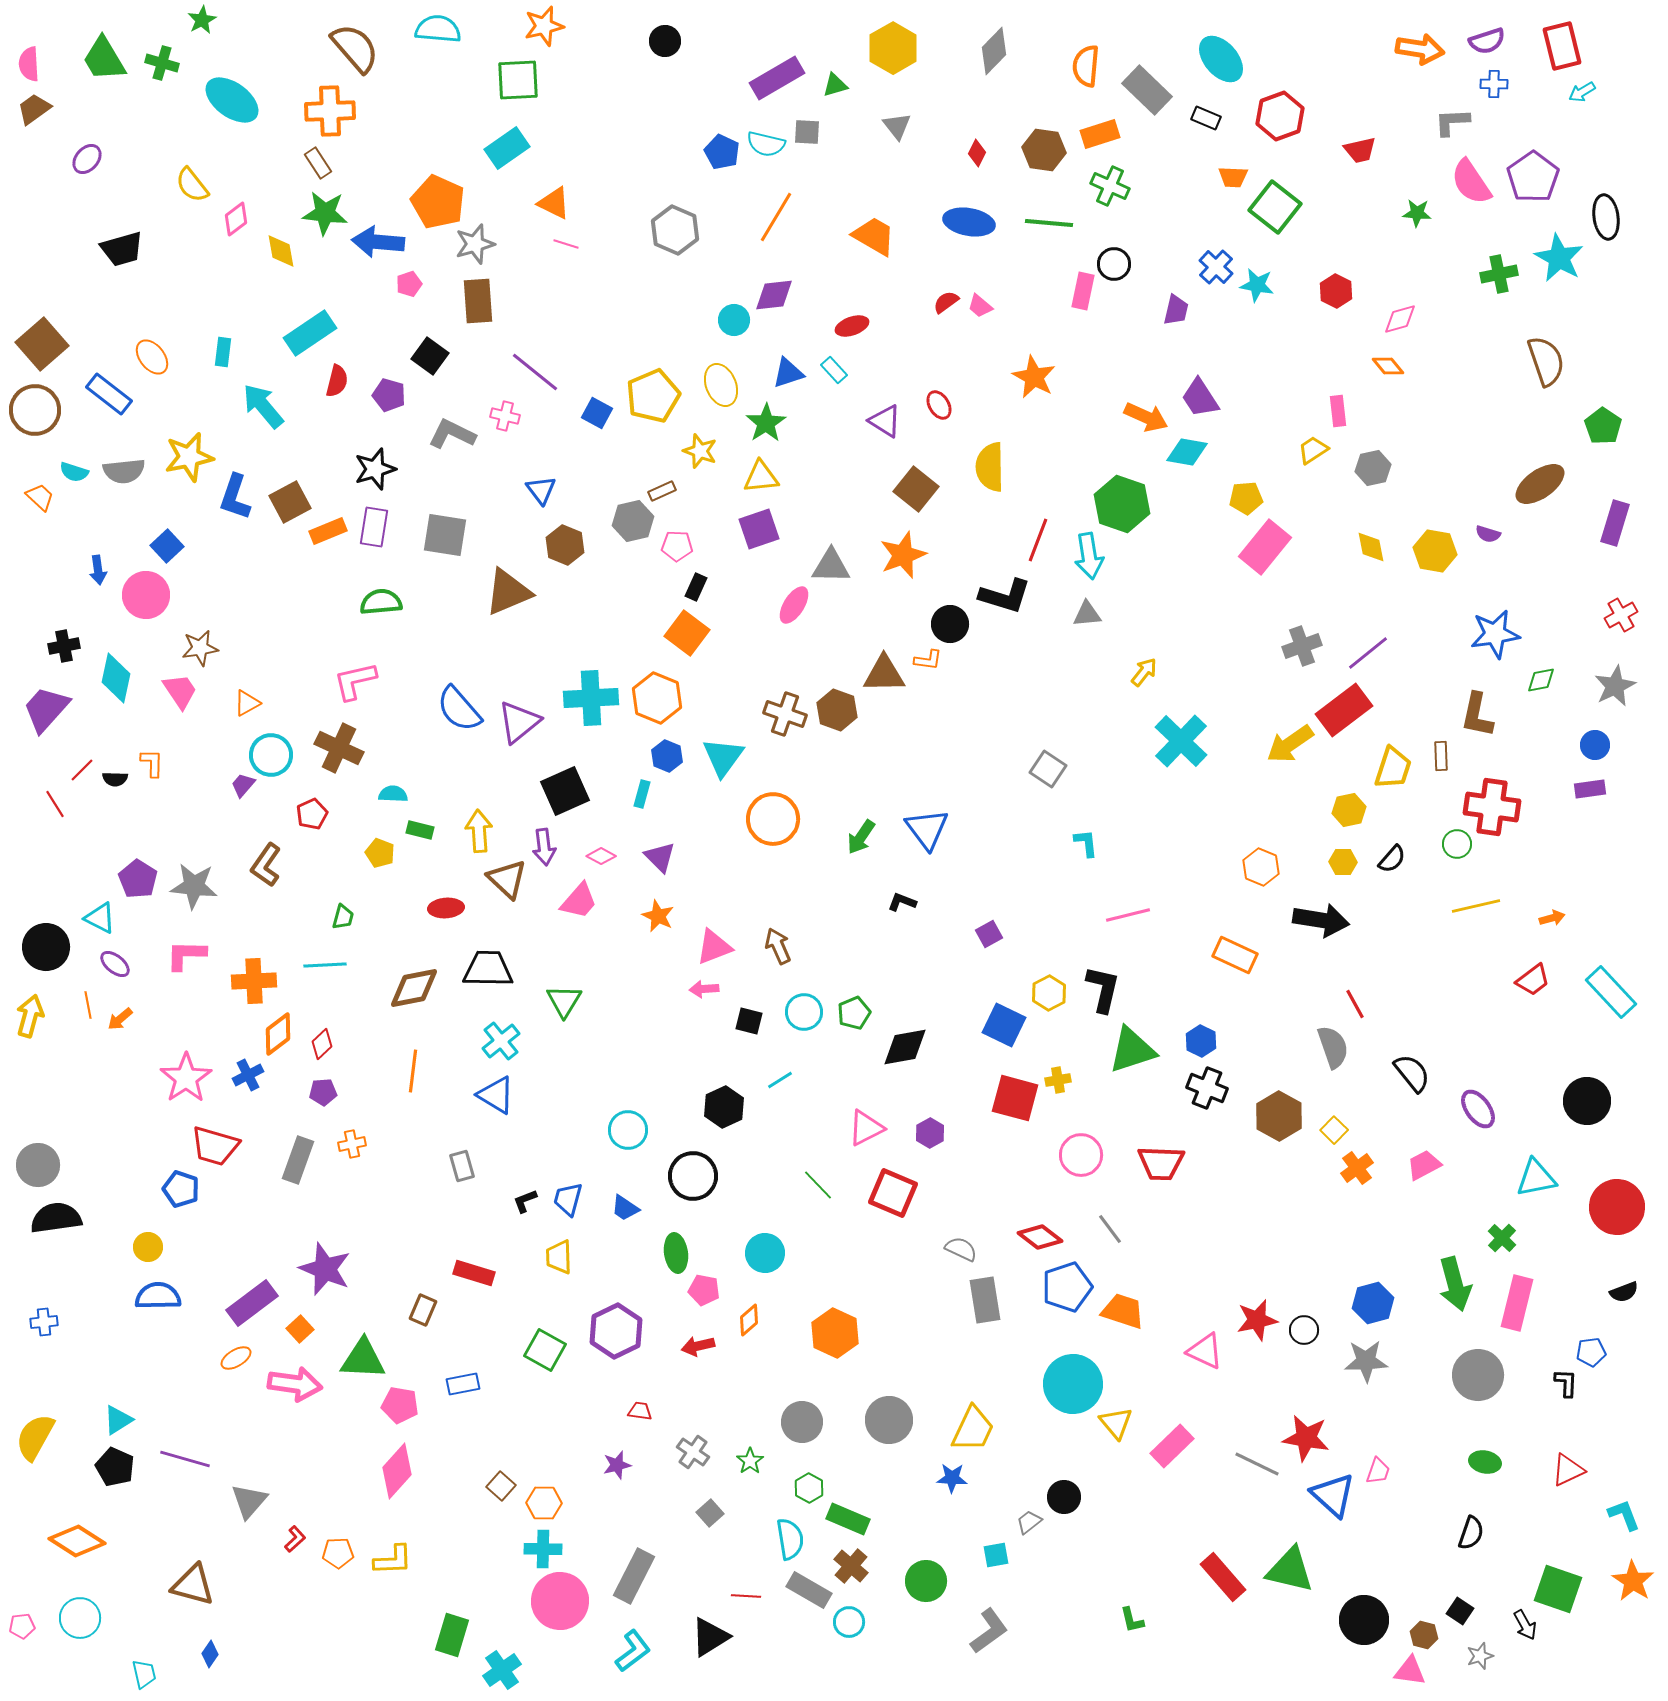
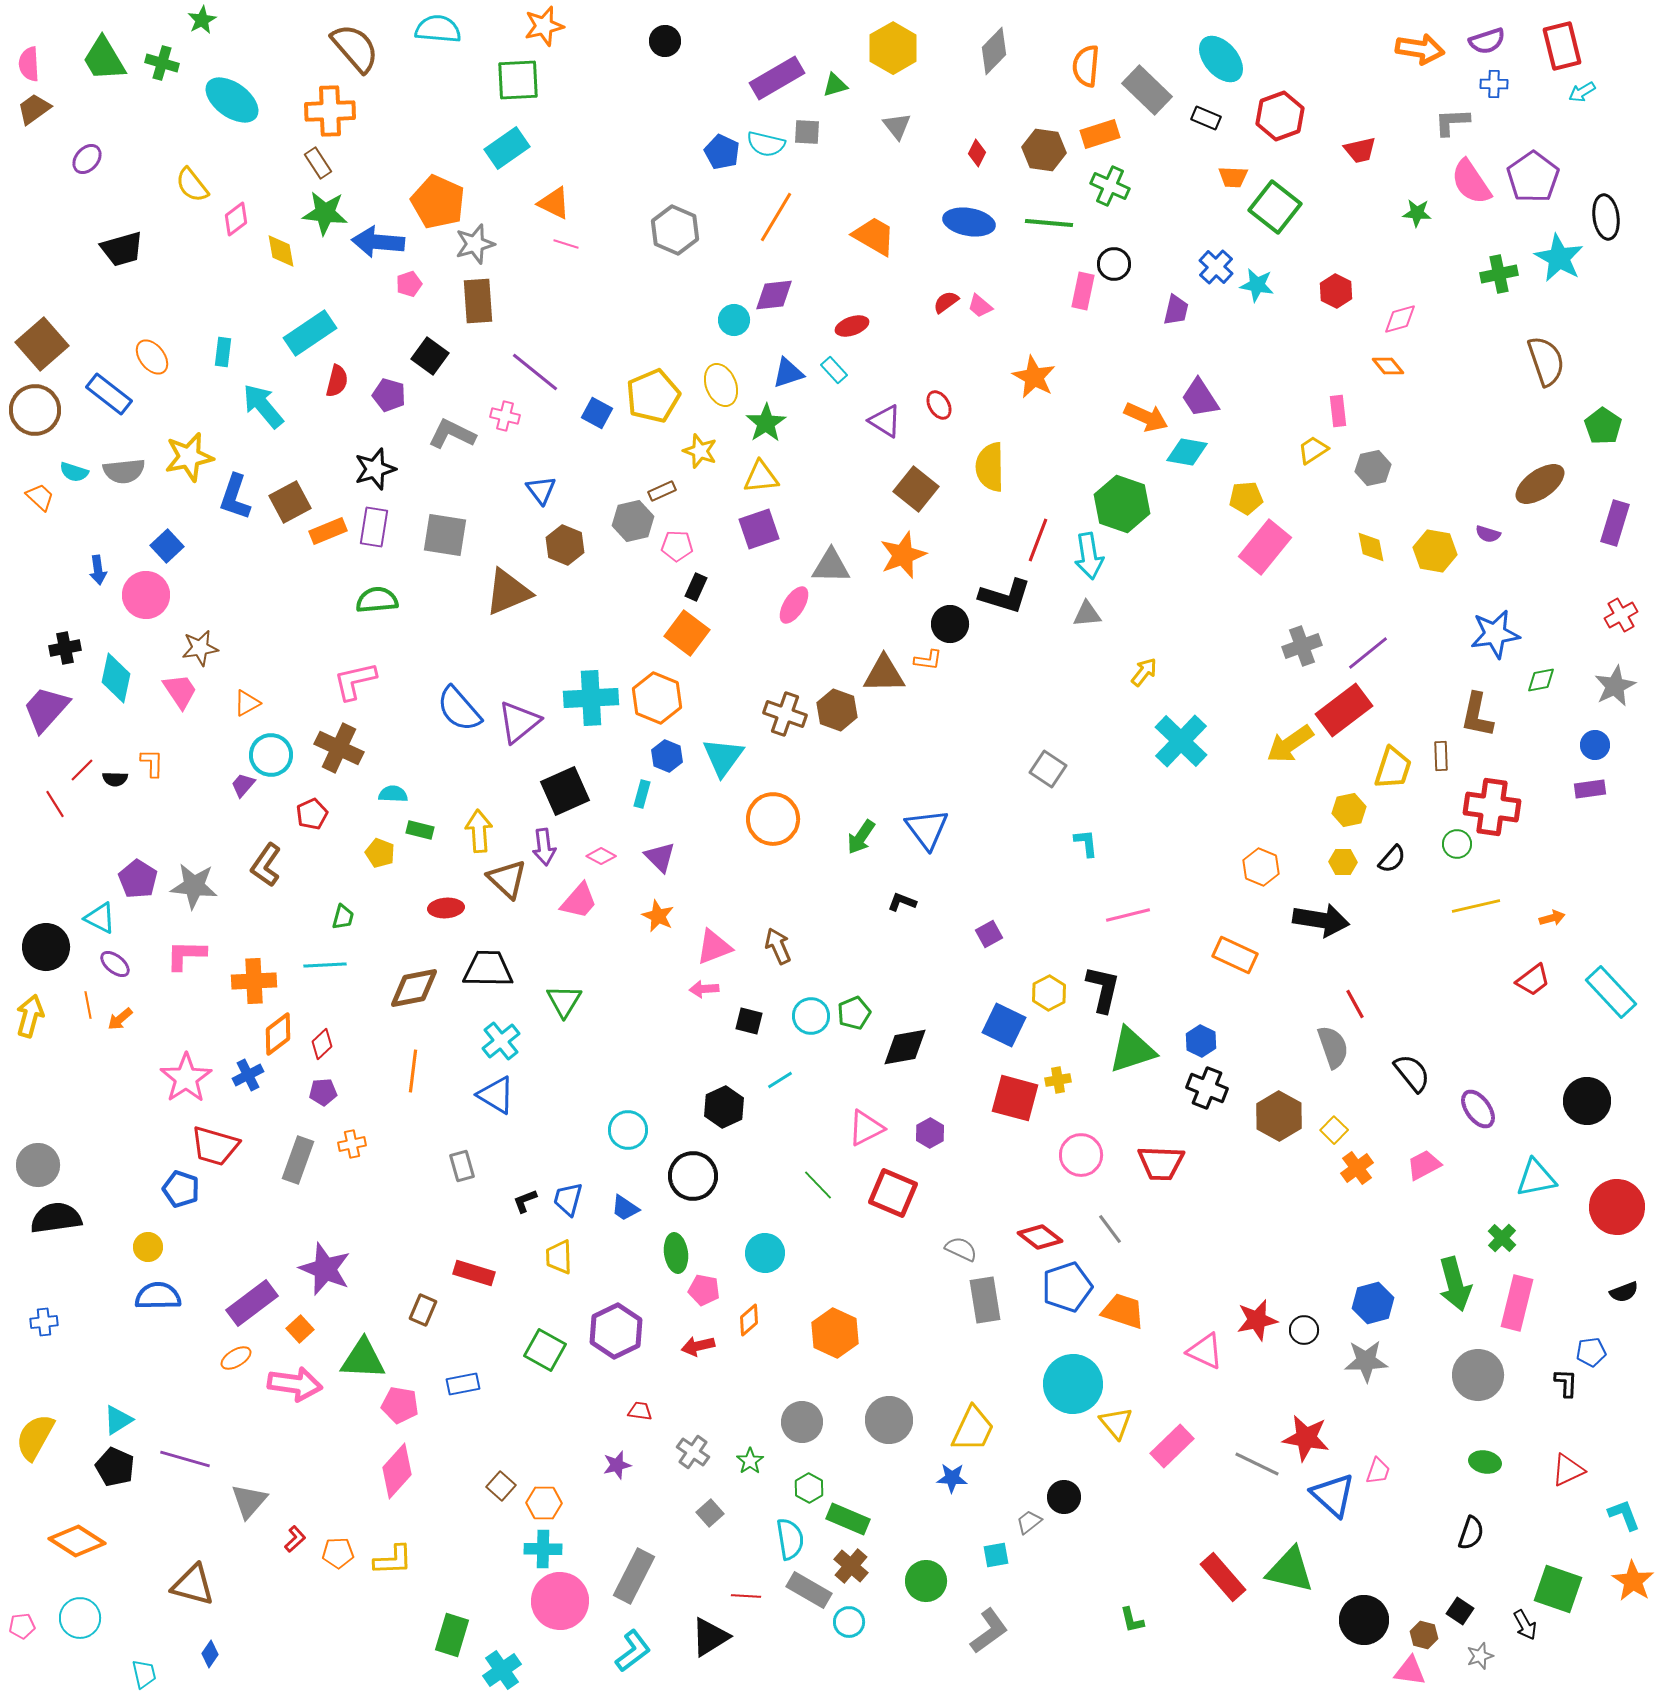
green semicircle at (381, 602): moved 4 px left, 2 px up
black cross at (64, 646): moved 1 px right, 2 px down
cyan circle at (804, 1012): moved 7 px right, 4 px down
